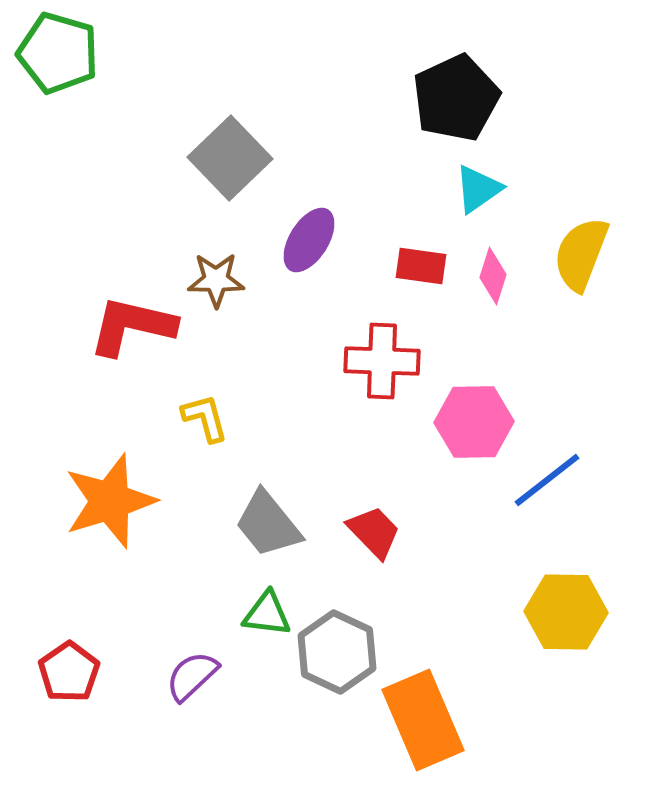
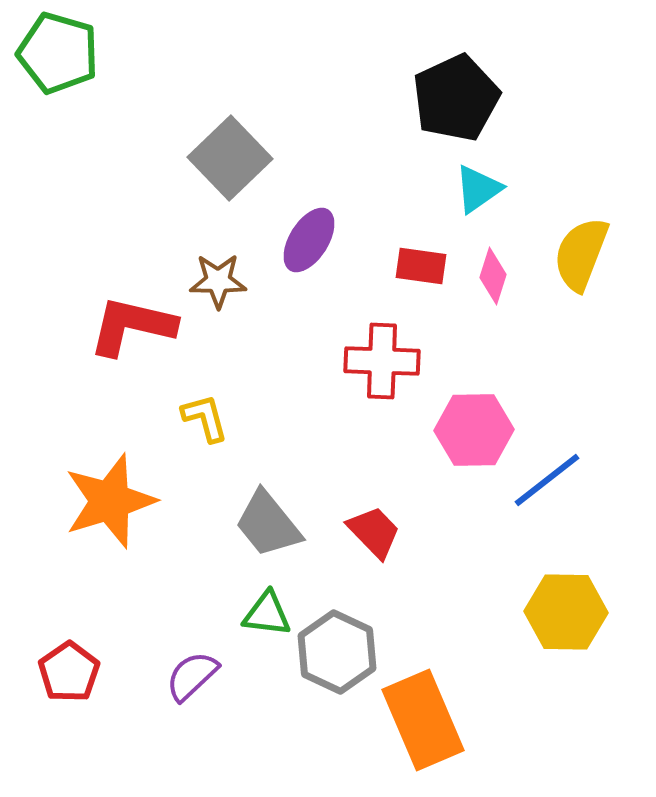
brown star: moved 2 px right, 1 px down
pink hexagon: moved 8 px down
